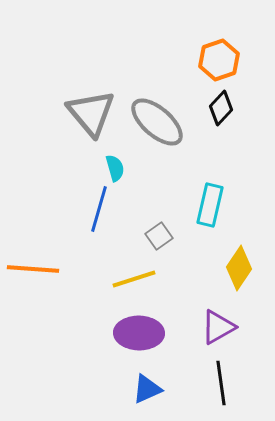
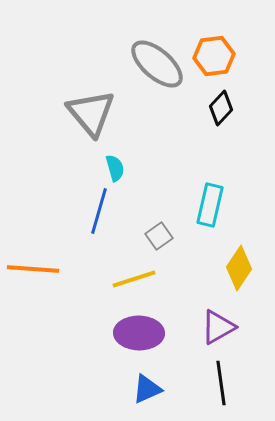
orange hexagon: moved 5 px left, 4 px up; rotated 12 degrees clockwise
gray ellipse: moved 58 px up
blue line: moved 2 px down
